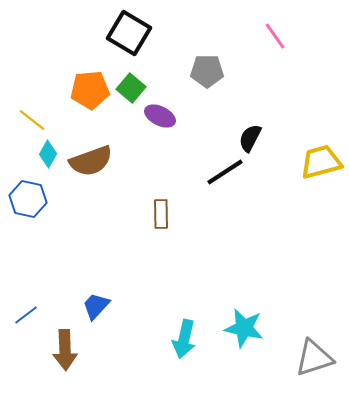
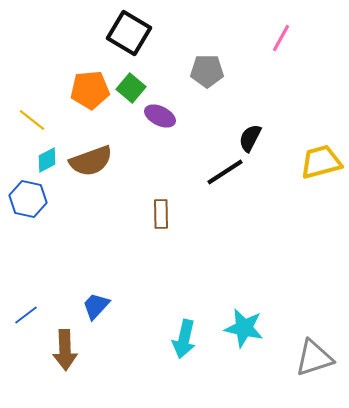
pink line: moved 6 px right, 2 px down; rotated 64 degrees clockwise
cyan diamond: moved 1 px left, 6 px down; rotated 32 degrees clockwise
